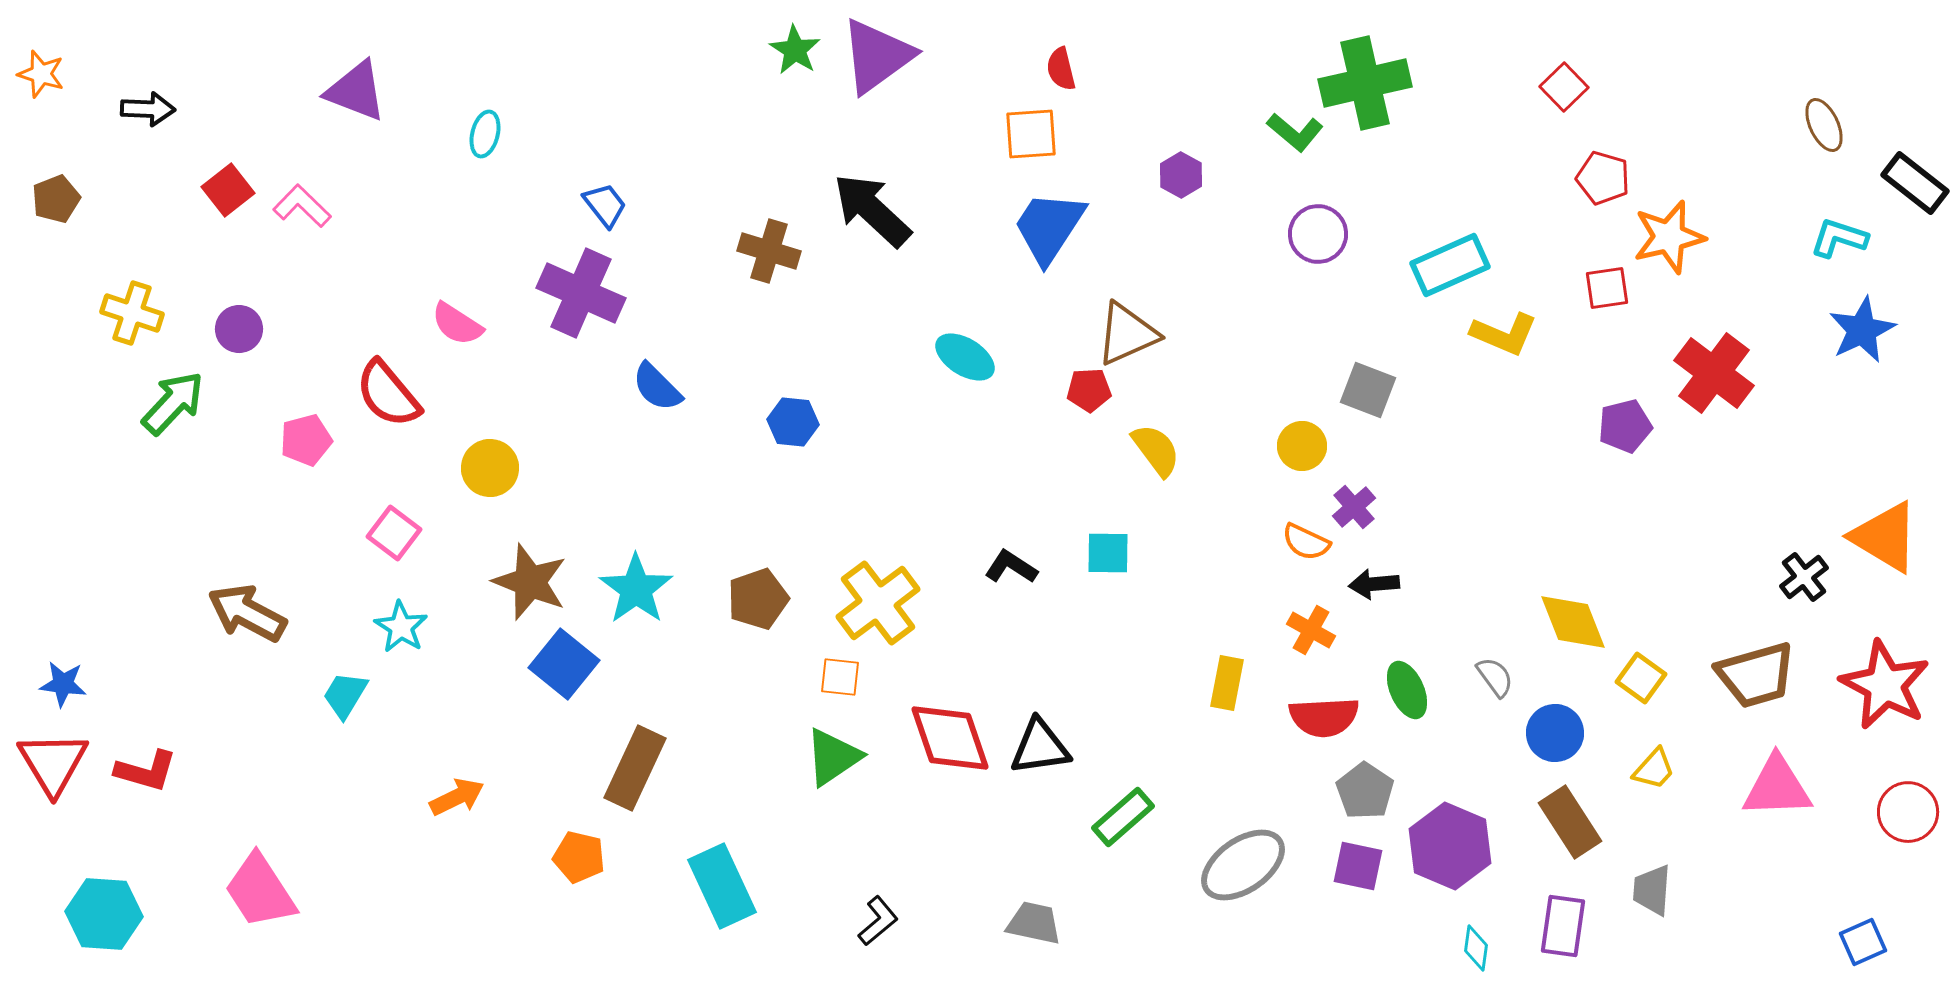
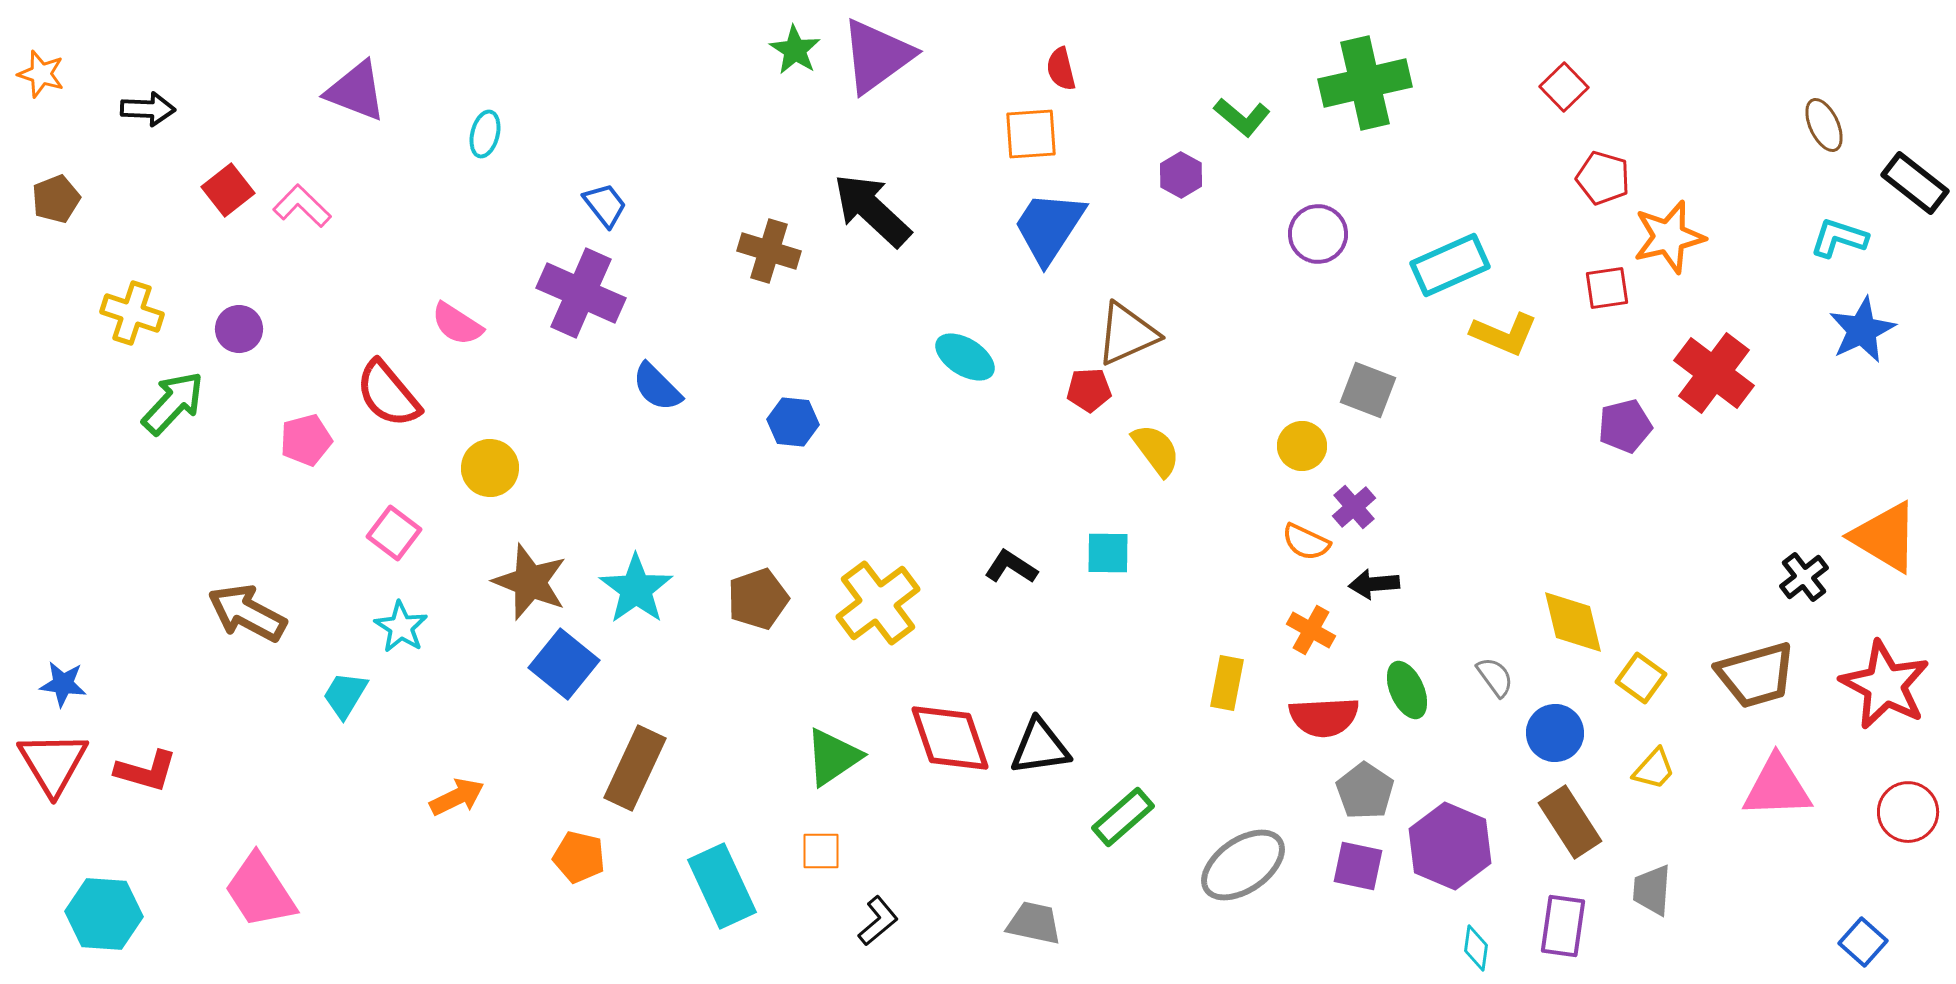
green L-shape at (1295, 132): moved 53 px left, 15 px up
yellow diamond at (1573, 622): rotated 8 degrees clockwise
orange square at (840, 677): moved 19 px left, 174 px down; rotated 6 degrees counterclockwise
blue square at (1863, 942): rotated 24 degrees counterclockwise
